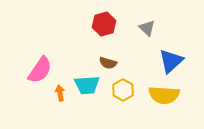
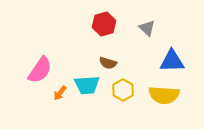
blue triangle: moved 1 px right; rotated 40 degrees clockwise
orange arrow: rotated 133 degrees counterclockwise
